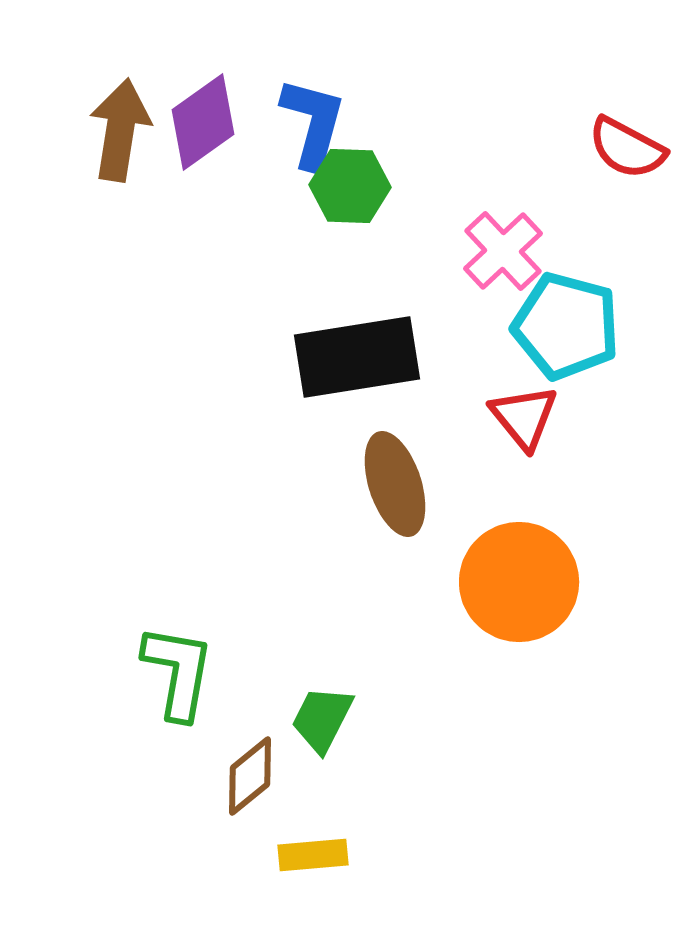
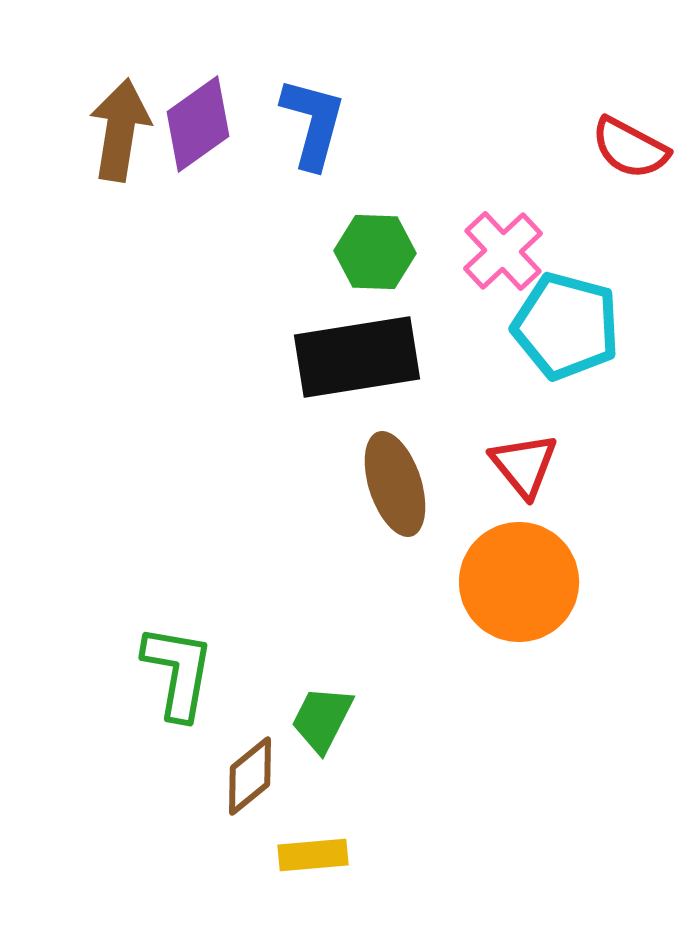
purple diamond: moved 5 px left, 2 px down
red semicircle: moved 3 px right
green hexagon: moved 25 px right, 66 px down
red triangle: moved 48 px down
